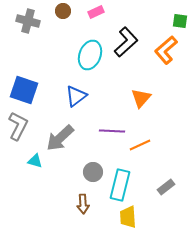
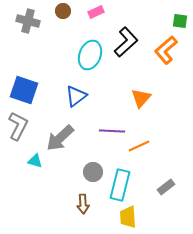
orange line: moved 1 px left, 1 px down
